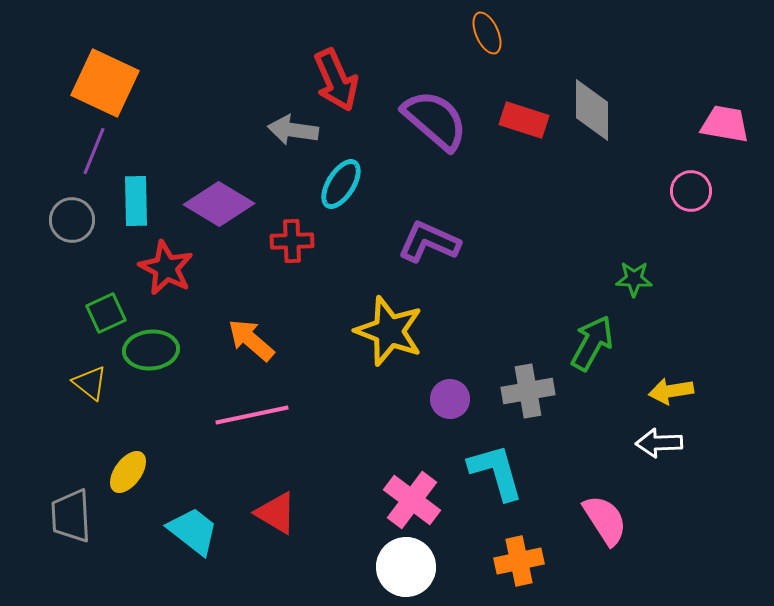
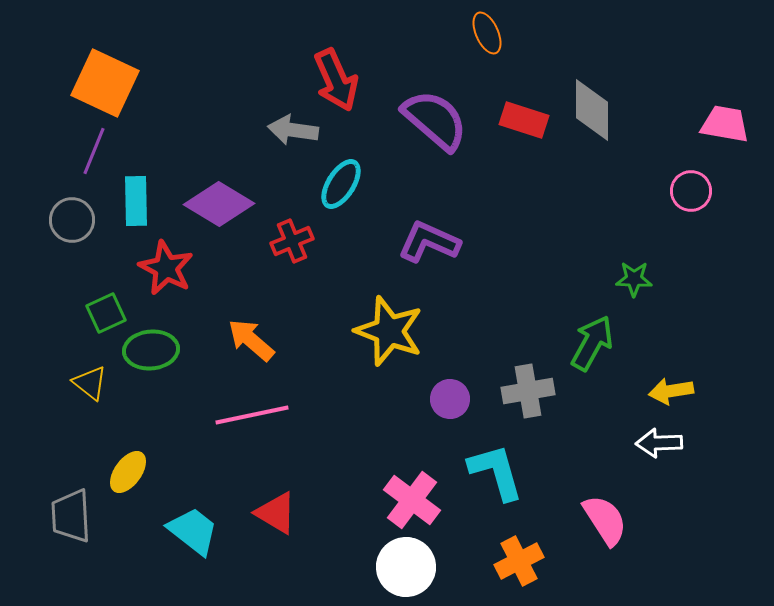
red cross: rotated 21 degrees counterclockwise
orange cross: rotated 15 degrees counterclockwise
